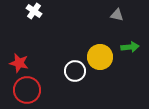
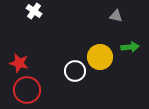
gray triangle: moved 1 px left, 1 px down
